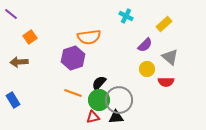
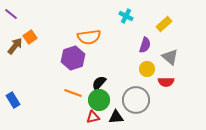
purple semicircle: rotated 28 degrees counterclockwise
brown arrow: moved 4 px left, 16 px up; rotated 132 degrees clockwise
gray circle: moved 17 px right
